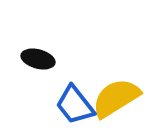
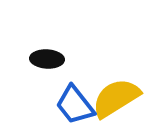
black ellipse: moved 9 px right; rotated 12 degrees counterclockwise
